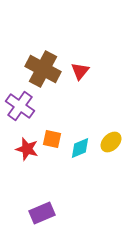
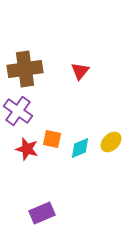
brown cross: moved 18 px left; rotated 36 degrees counterclockwise
purple cross: moved 2 px left, 5 px down
